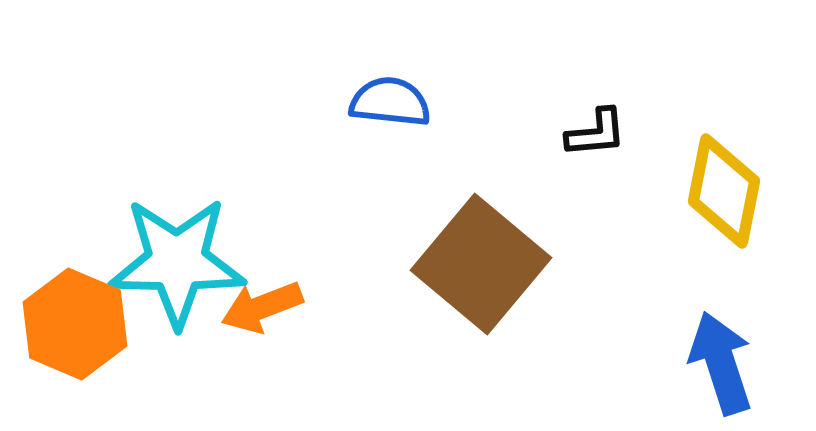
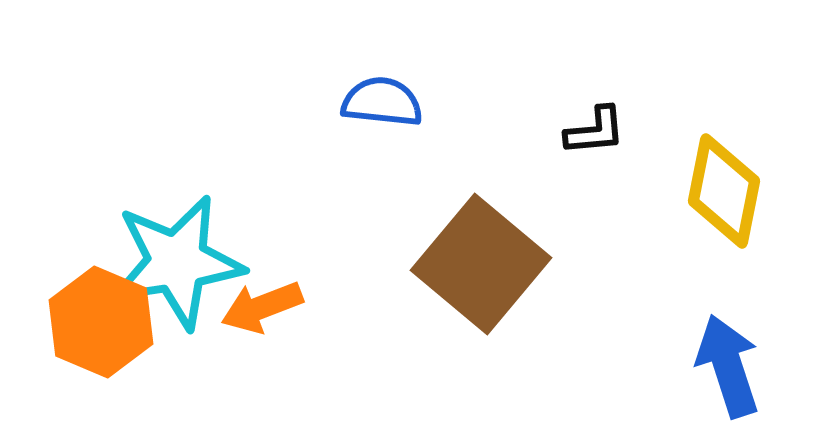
blue semicircle: moved 8 px left
black L-shape: moved 1 px left, 2 px up
cyan star: rotated 10 degrees counterclockwise
orange hexagon: moved 26 px right, 2 px up
blue arrow: moved 7 px right, 3 px down
